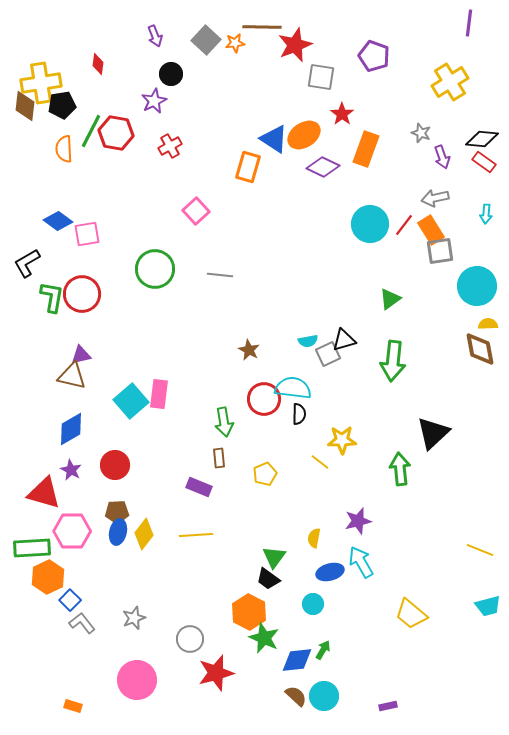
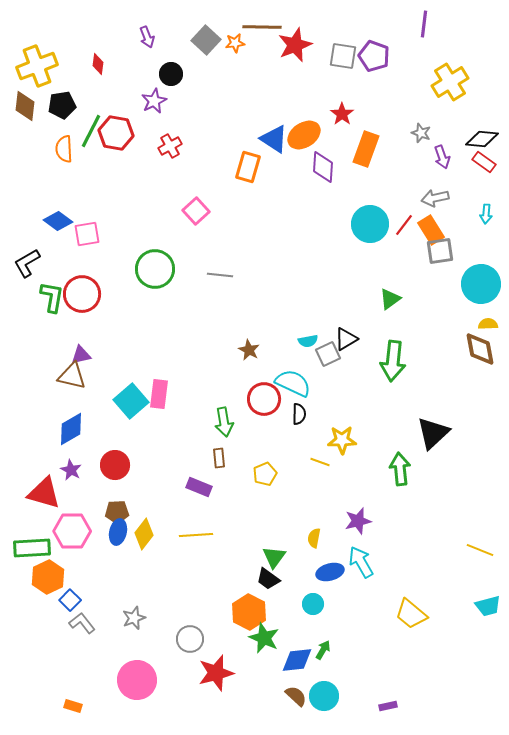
purple line at (469, 23): moved 45 px left, 1 px down
purple arrow at (155, 36): moved 8 px left, 1 px down
gray square at (321, 77): moved 22 px right, 21 px up
yellow cross at (41, 83): moved 4 px left, 17 px up; rotated 12 degrees counterclockwise
purple diamond at (323, 167): rotated 68 degrees clockwise
cyan circle at (477, 286): moved 4 px right, 2 px up
black triangle at (344, 340): moved 2 px right, 1 px up; rotated 15 degrees counterclockwise
cyan semicircle at (293, 388): moved 5 px up; rotated 18 degrees clockwise
yellow line at (320, 462): rotated 18 degrees counterclockwise
